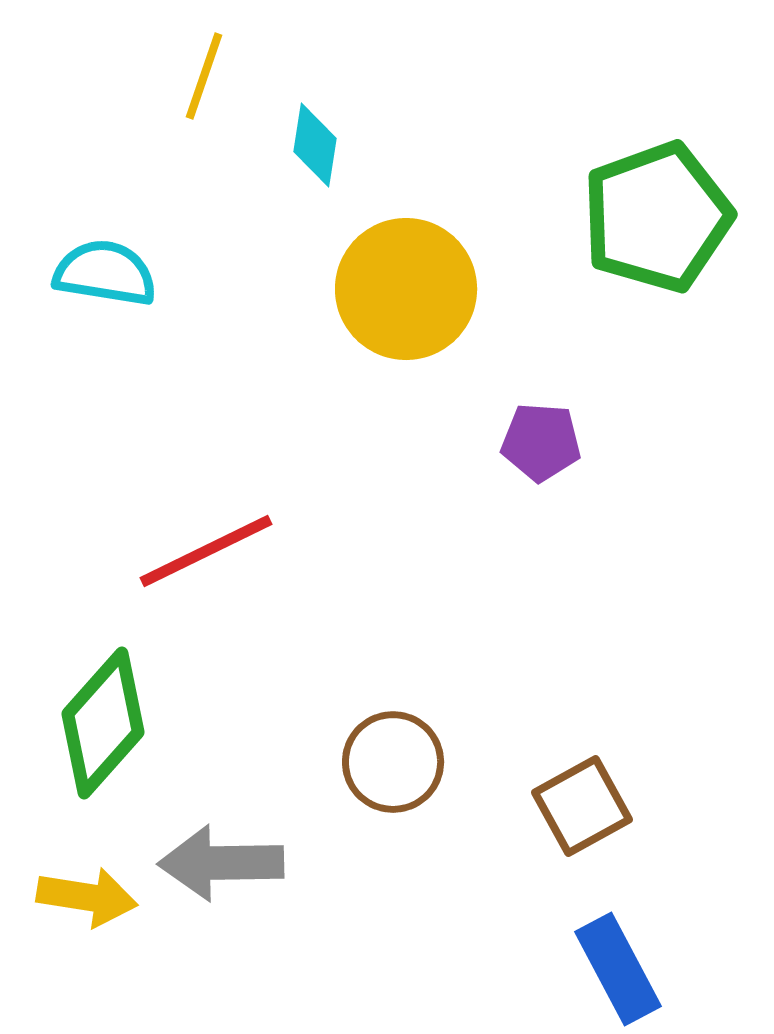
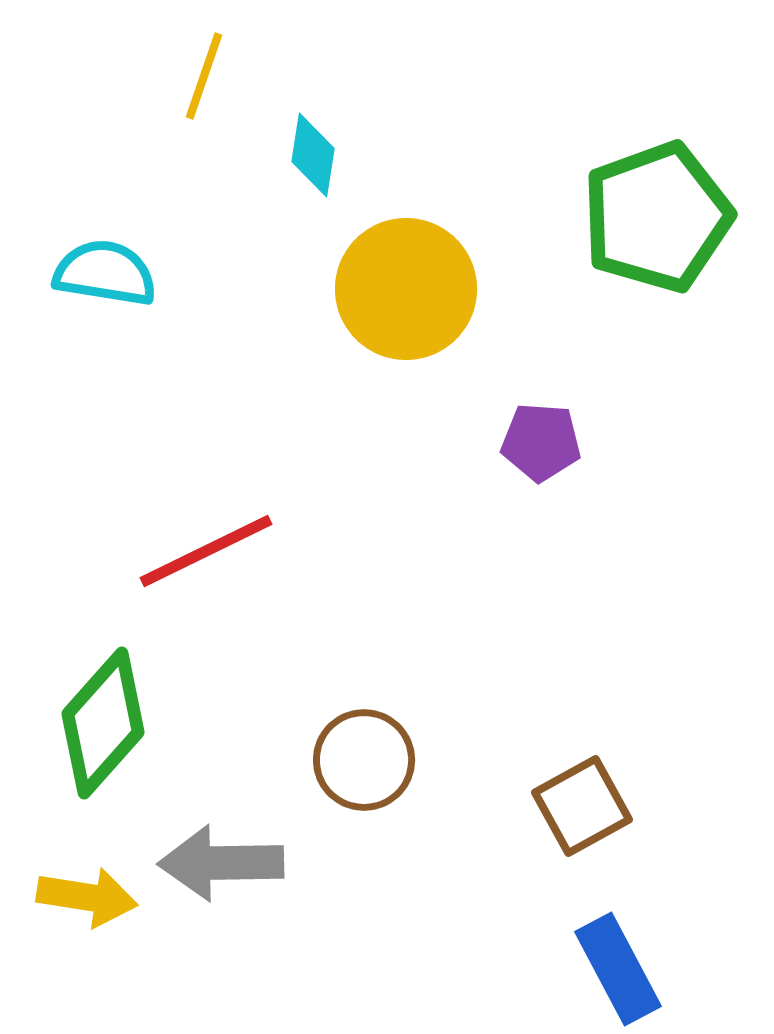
cyan diamond: moved 2 px left, 10 px down
brown circle: moved 29 px left, 2 px up
